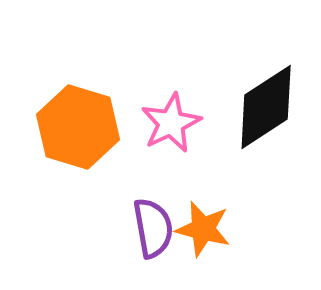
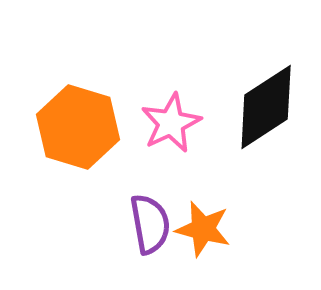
purple semicircle: moved 3 px left, 4 px up
